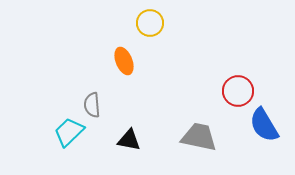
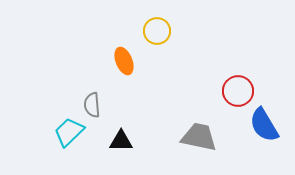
yellow circle: moved 7 px right, 8 px down
black triangle: moved 8 px left, 1 px down; rotated 10 degrees counterclockwise
